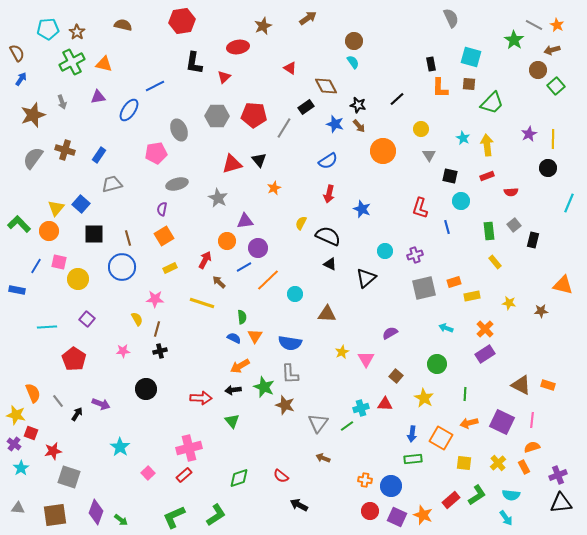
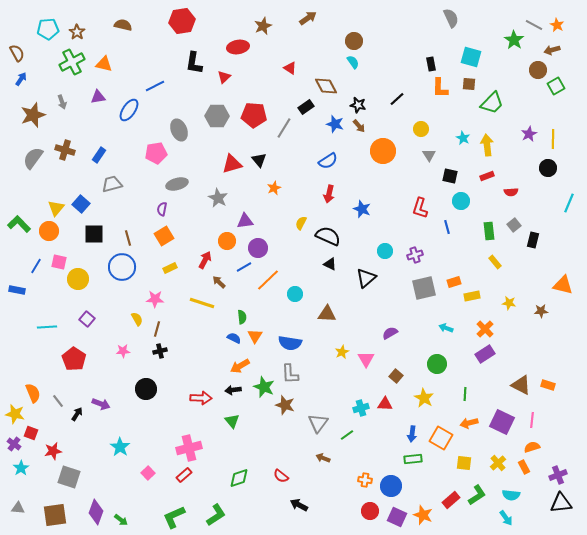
green square at (556, 86): rotated 12 degrees clockwise
yellow star at (16, 415): moved 1 px left, 1 px up
green line at (347, 426): moved 9 px down
